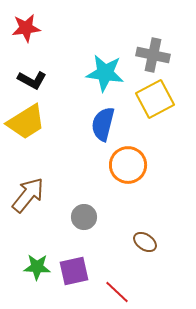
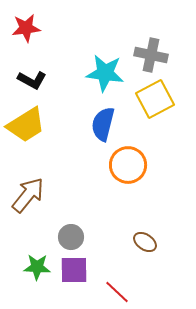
gray cross: moved 2 px left
yellow trapezoid: moved 3 px down
gray circle: moved 13 px left, 20 px down
purple square: moved 1 px up; rotated 12 degrees clockwise
